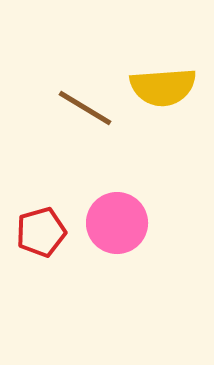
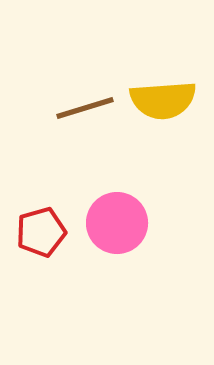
yellow semicircle: moved 13 px down
brown line: rotated 48 degrees counterclockwise
